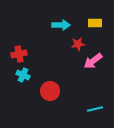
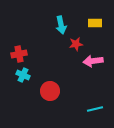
cyan arrow: rotated 78 degrees clockwise
red star: moved 2 px left
pink arrow: rotated 30 degrees clockwise
